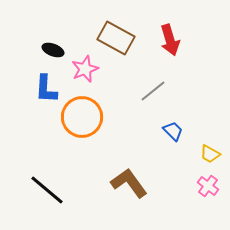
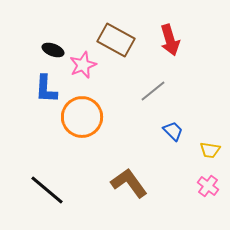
brown rectangle: moved 2 px down
pink star: moved 2 px left, 4 px up
yellow trapezoid: moved 4 px up; rotated 20 degrees counterclockwise
